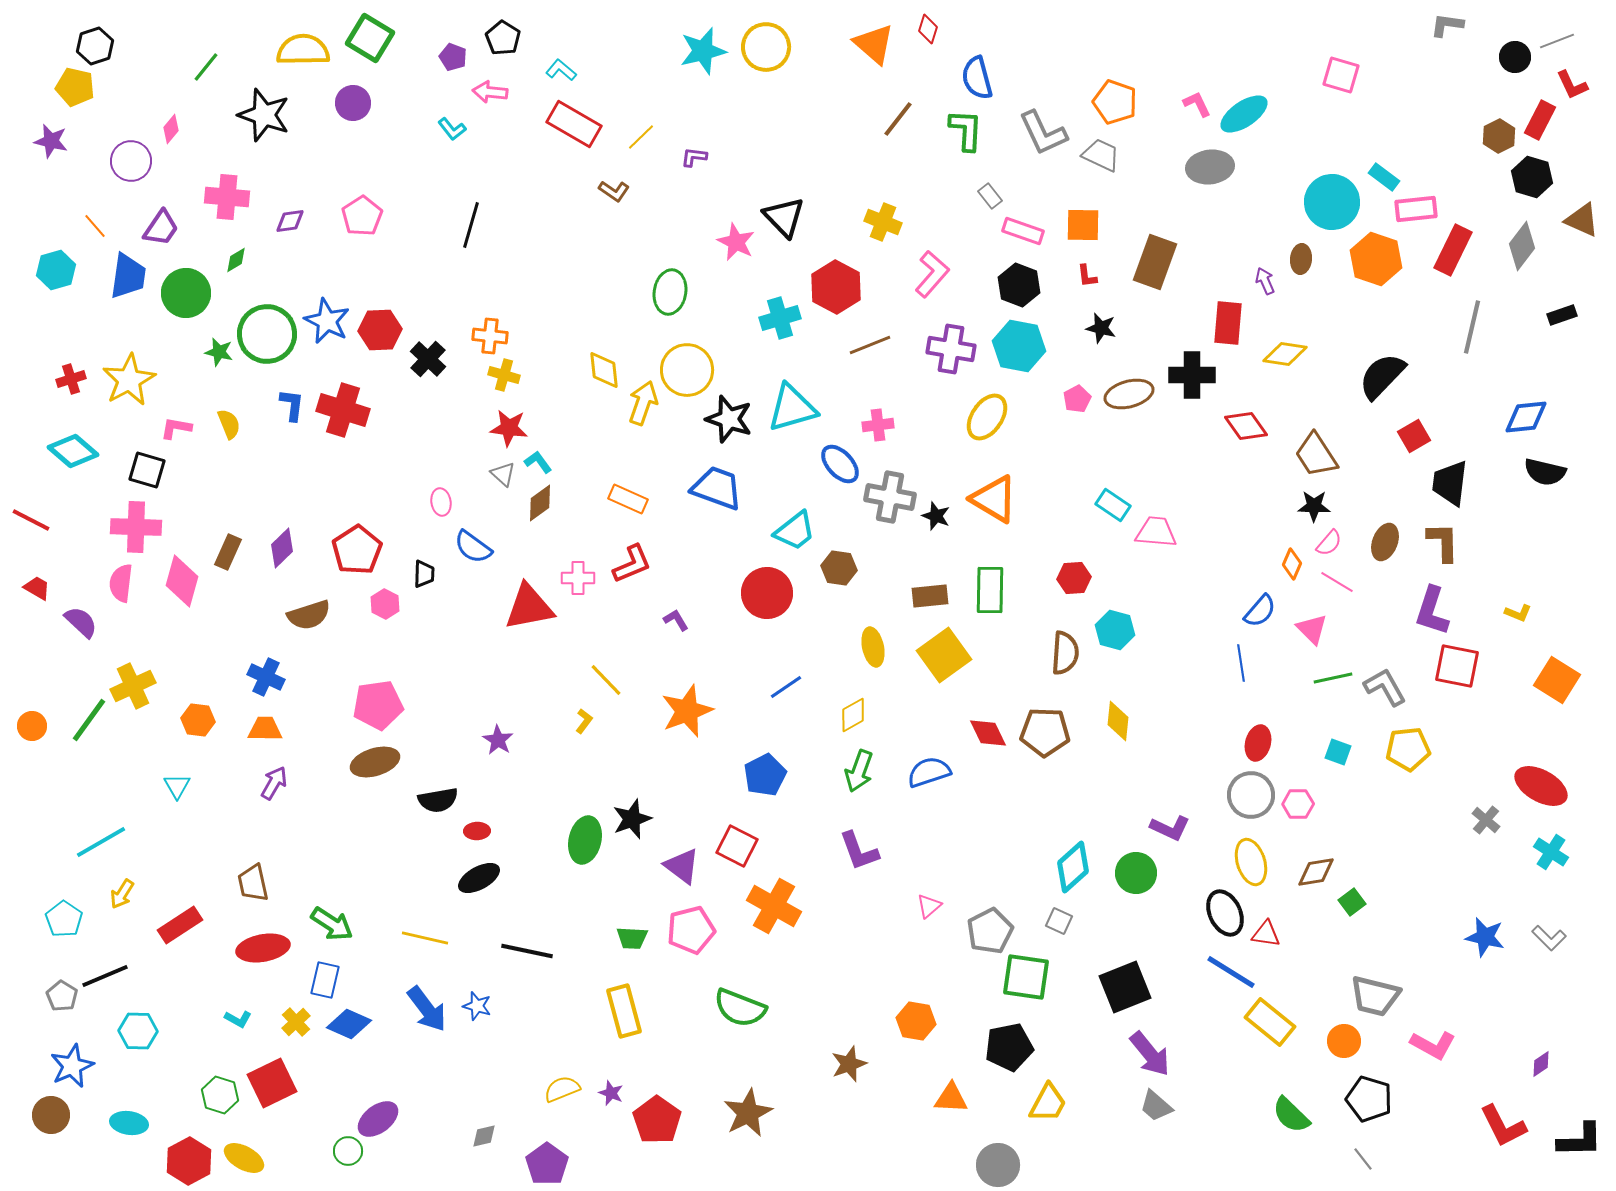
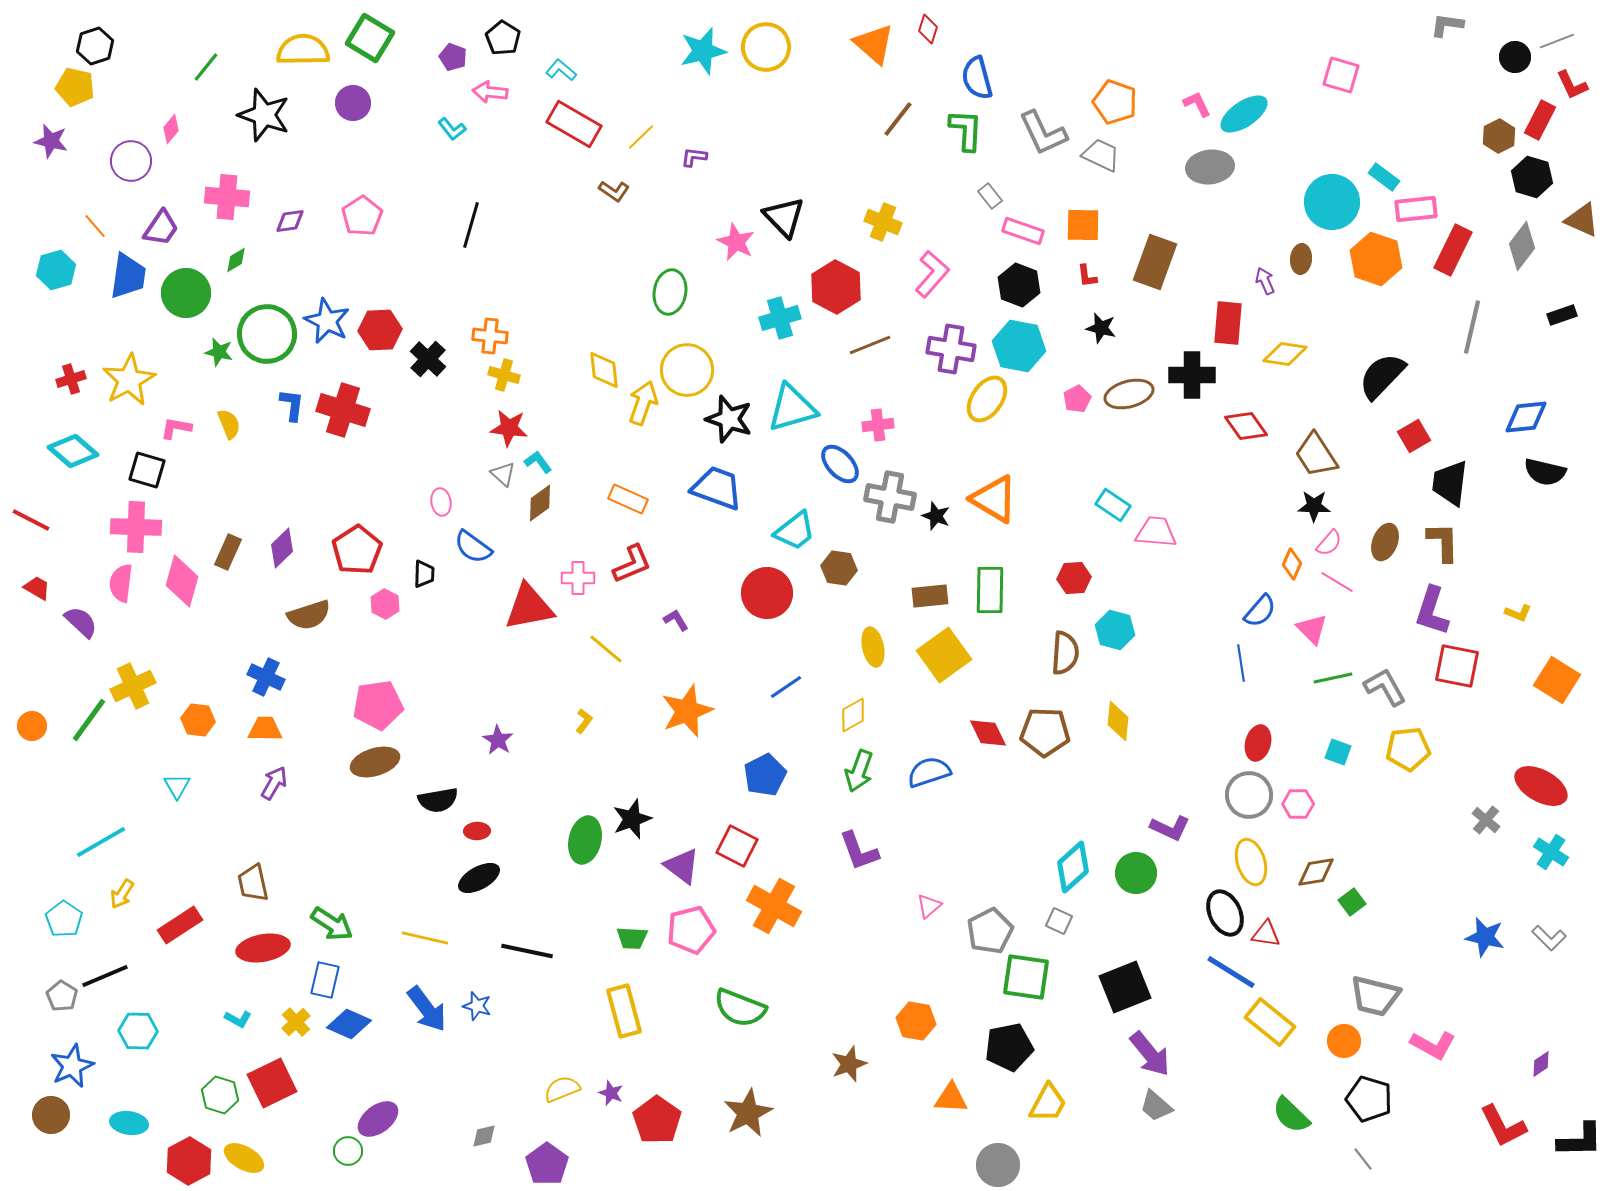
yellow ellipse at (987, 417): moved 18 px up
yellow line at (606, 680): moved 31 px up; rotated 6 degrees counterclockwise
gray circle at (1251, 795): moved 2 px left
